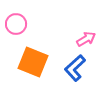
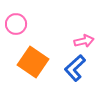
pink arrow: moved 2 px left, 2 px down; rotated 18 degrees clockwise
orange square: rotated 12 degrees clockwise
